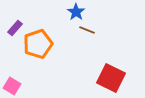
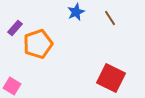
blue star: rotated 12 degrees clockwise
brown line: moved 23 px right, 12 px up; rotated 35 degrees clockwise
